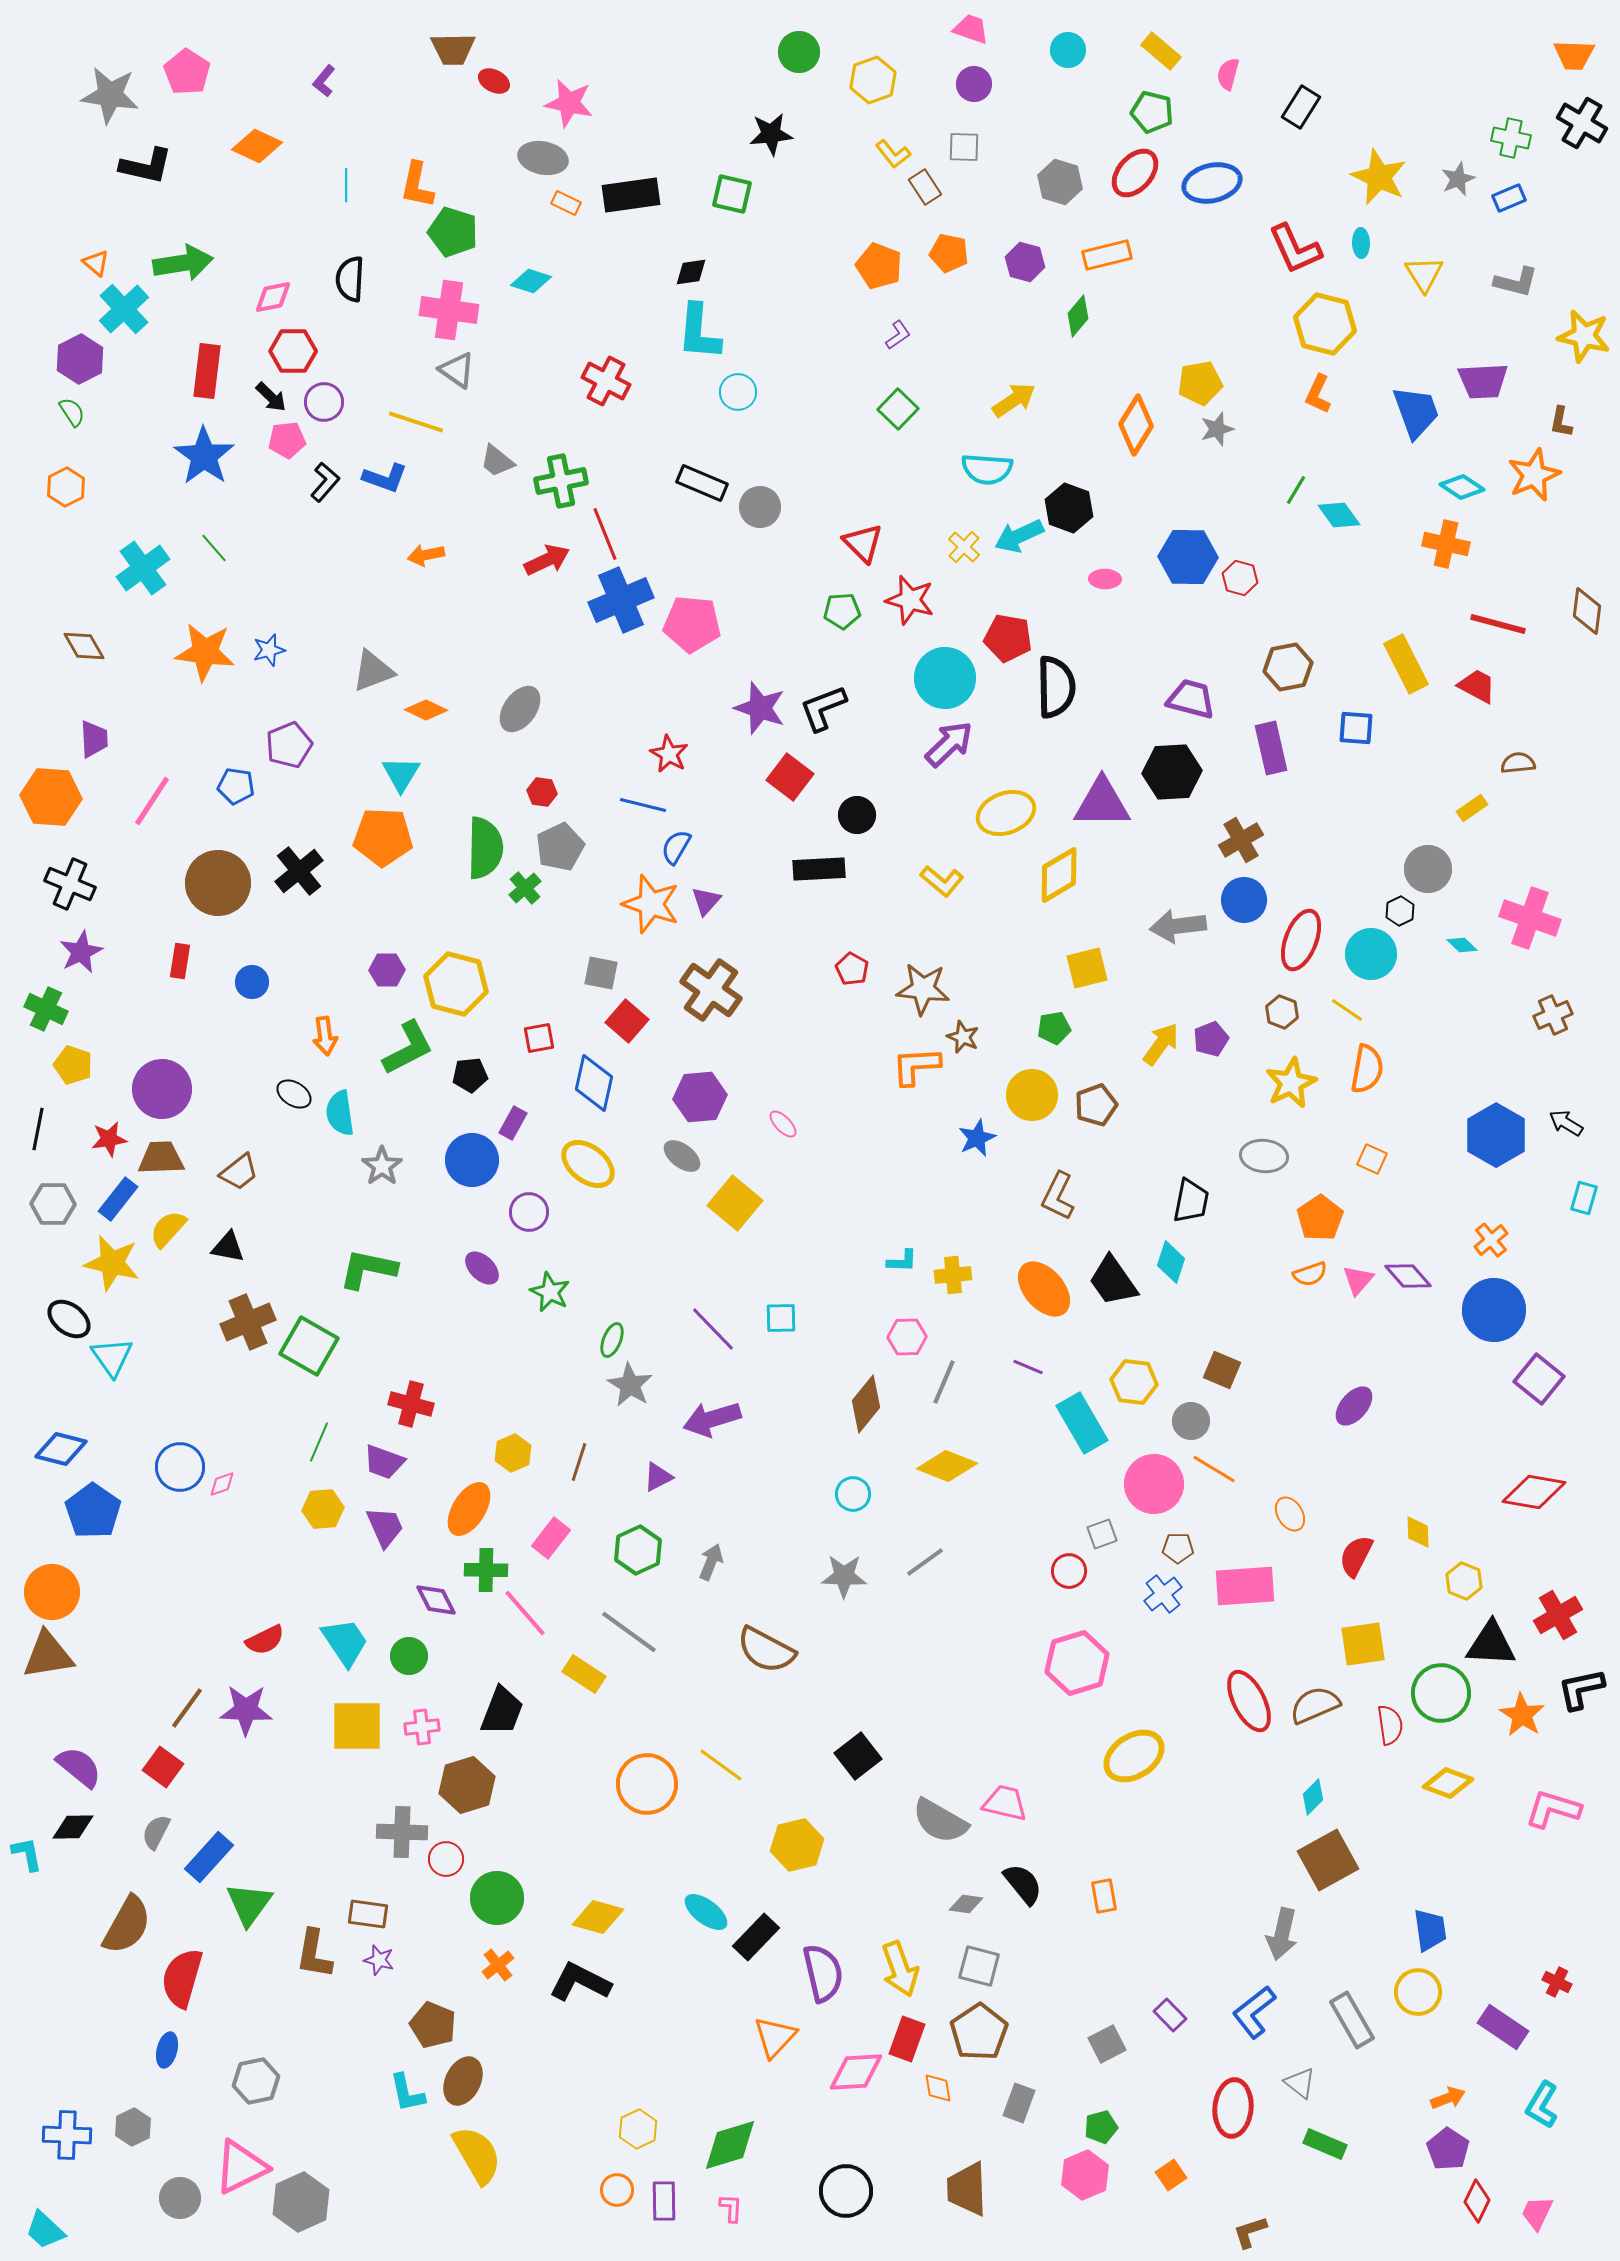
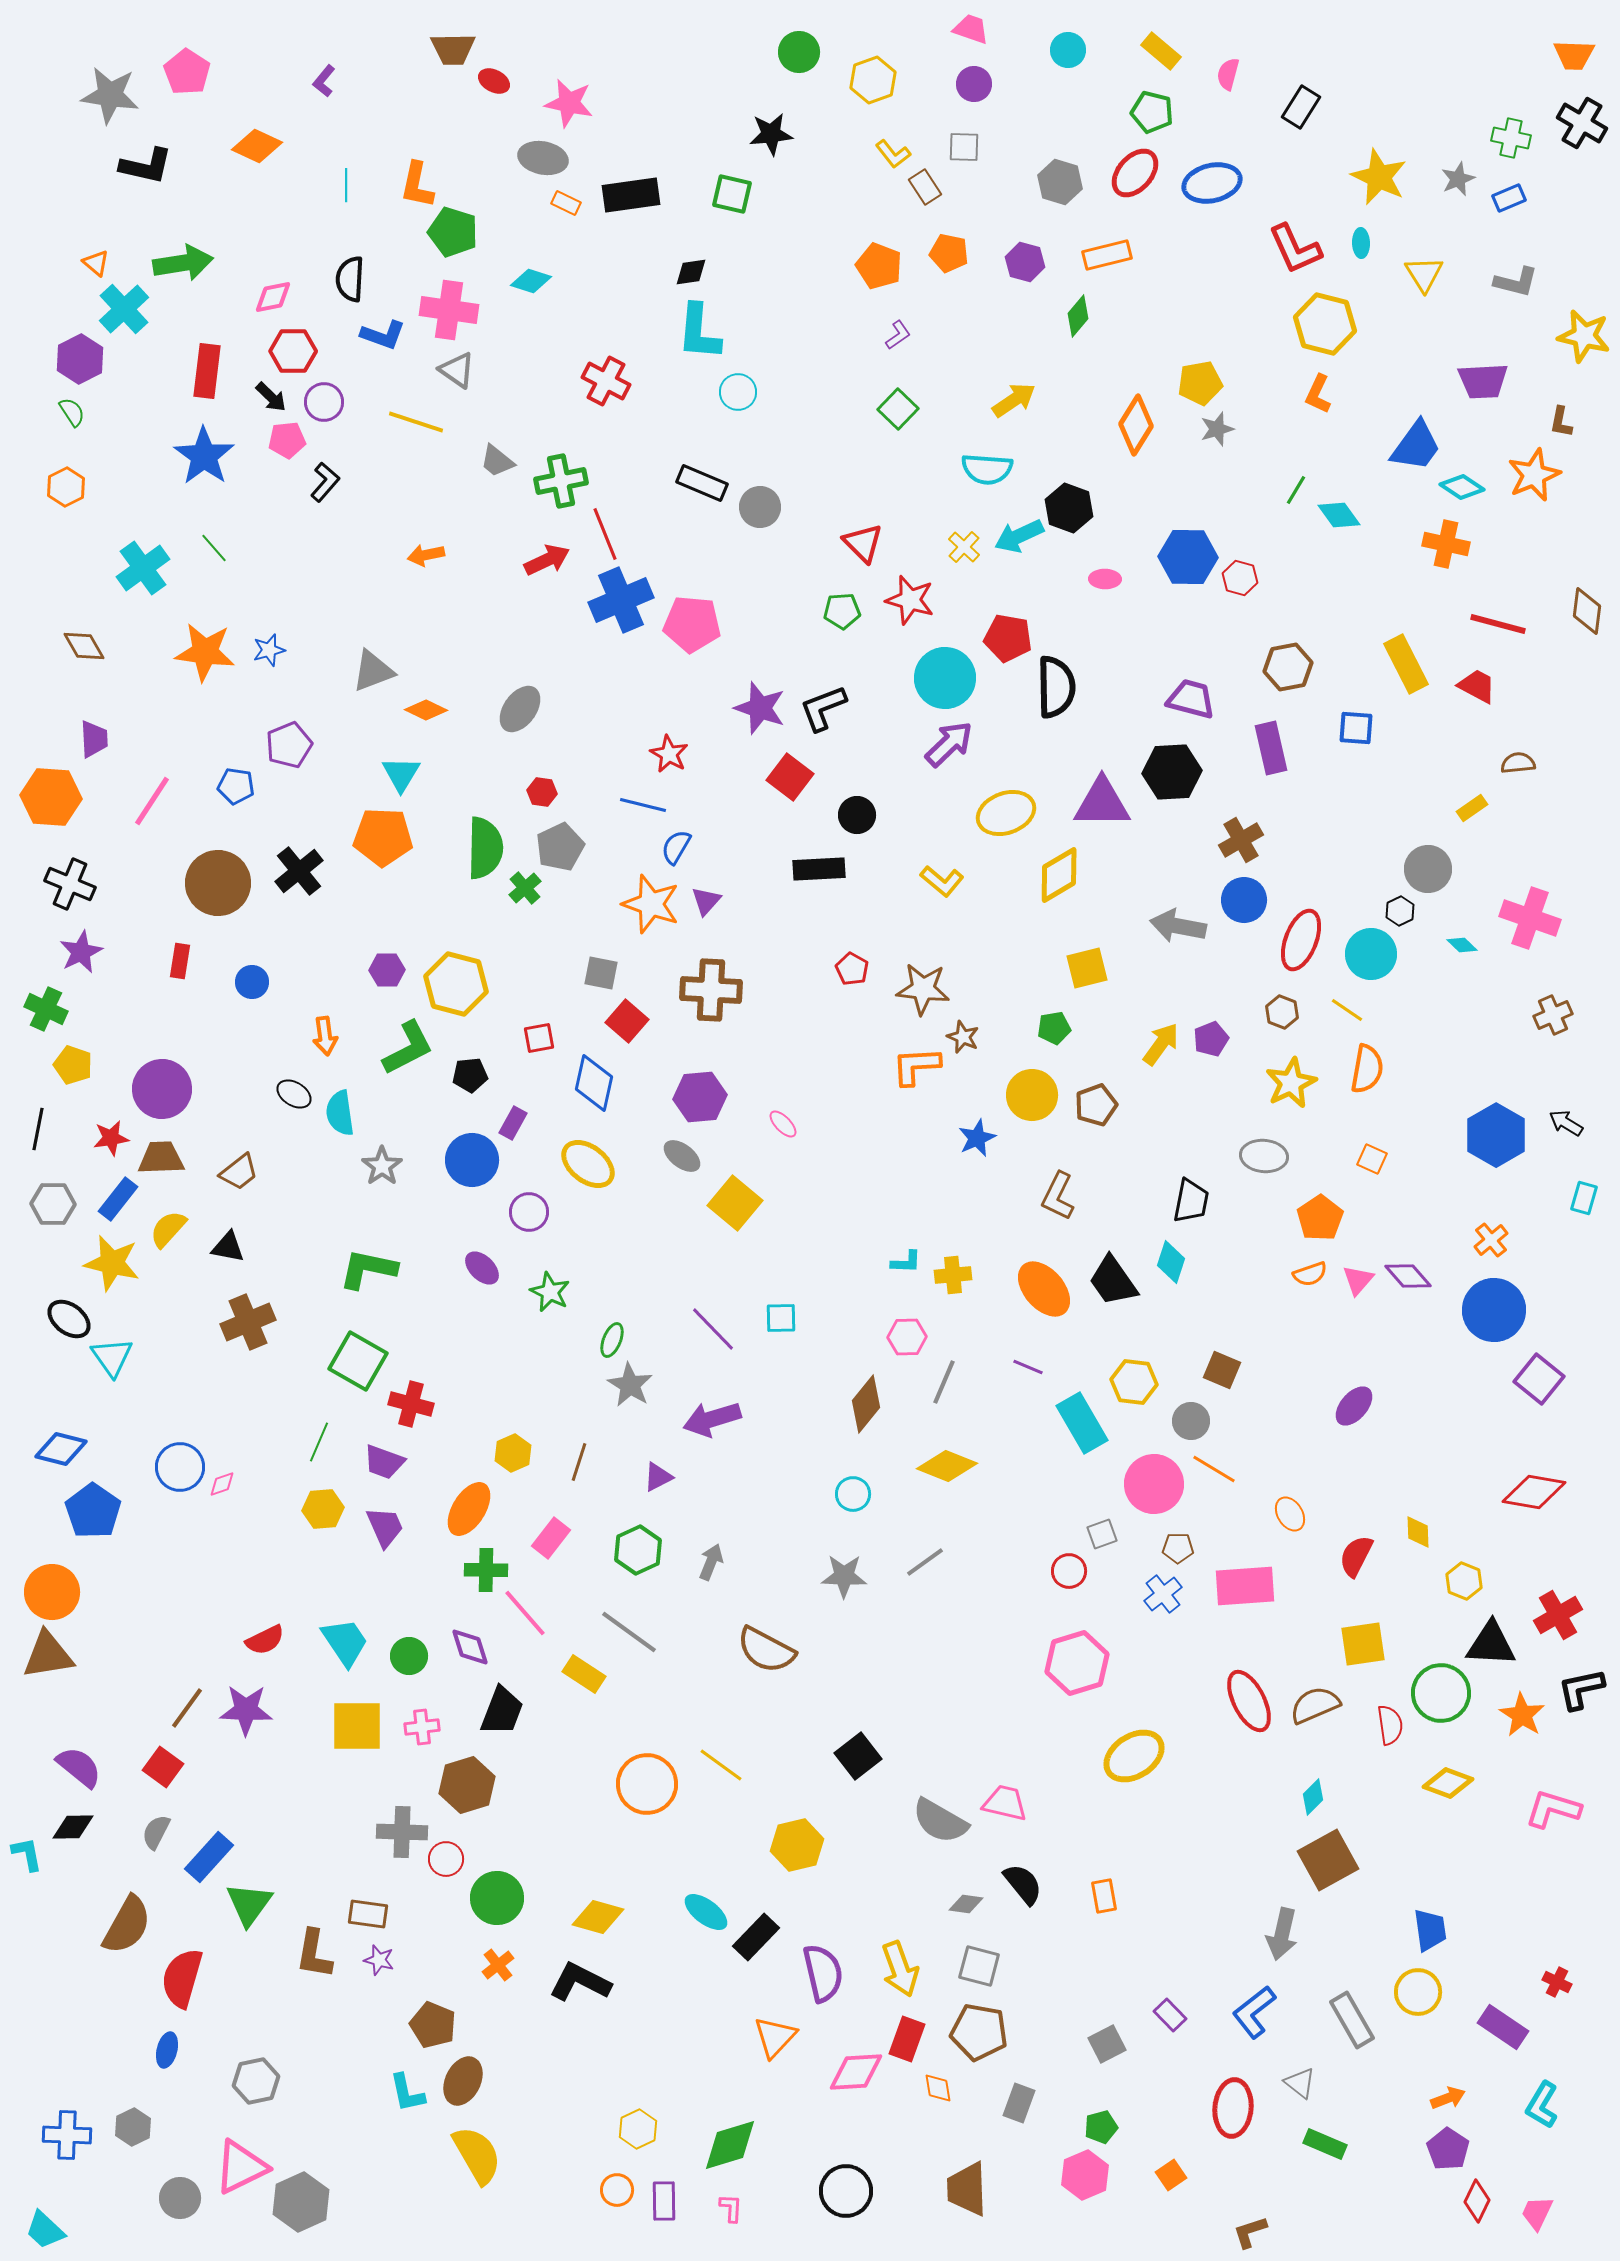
blue trapezoid at (1416, 412): moved 34 px down; rotated 56 degrees clockwise
blue L-shape at (385, 478): moved 2 px left, 143 px up
gray arrow at (1178, 926): rotated 18 degrees clockwise
brown cross at (711, 990): rotated 32 degrees counterclockwise
red star at (109, 1139): moved 2 px right, 1 px up
cyan L-shape at (902, 1261): moved 4 px right, 1 px down
green square at (309, 1346): moved 49 px right, 15 px down
purple diamond at (436, 1600): moved 34 px right, 47 px down; rotated 9 degrees clockwise
brown pentagon at (979, 2032): rotated 28 degrees counterclockwise
